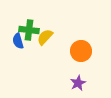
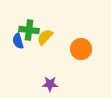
orange circle: moved 2 px up
purple star: moved 28 px left, 1 px down; rotated 28 degrees clockwise
